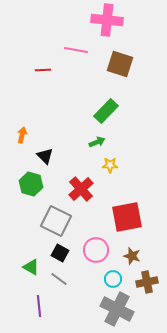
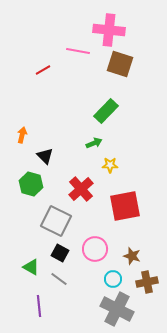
pink cross: moved 2 px right, 10 px down
pink line: moved 2 px right, 1 px down
red line: rotated 28 degrees counterclockwise
green arrow: moved 3 px left, 1 px down
red square: moved 2 px left, 11 px up
pink circle: moved 1 px left, 1 px up
